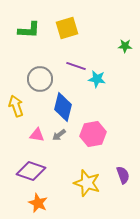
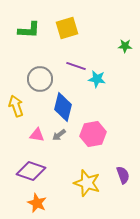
orange star: moved 1 px left
